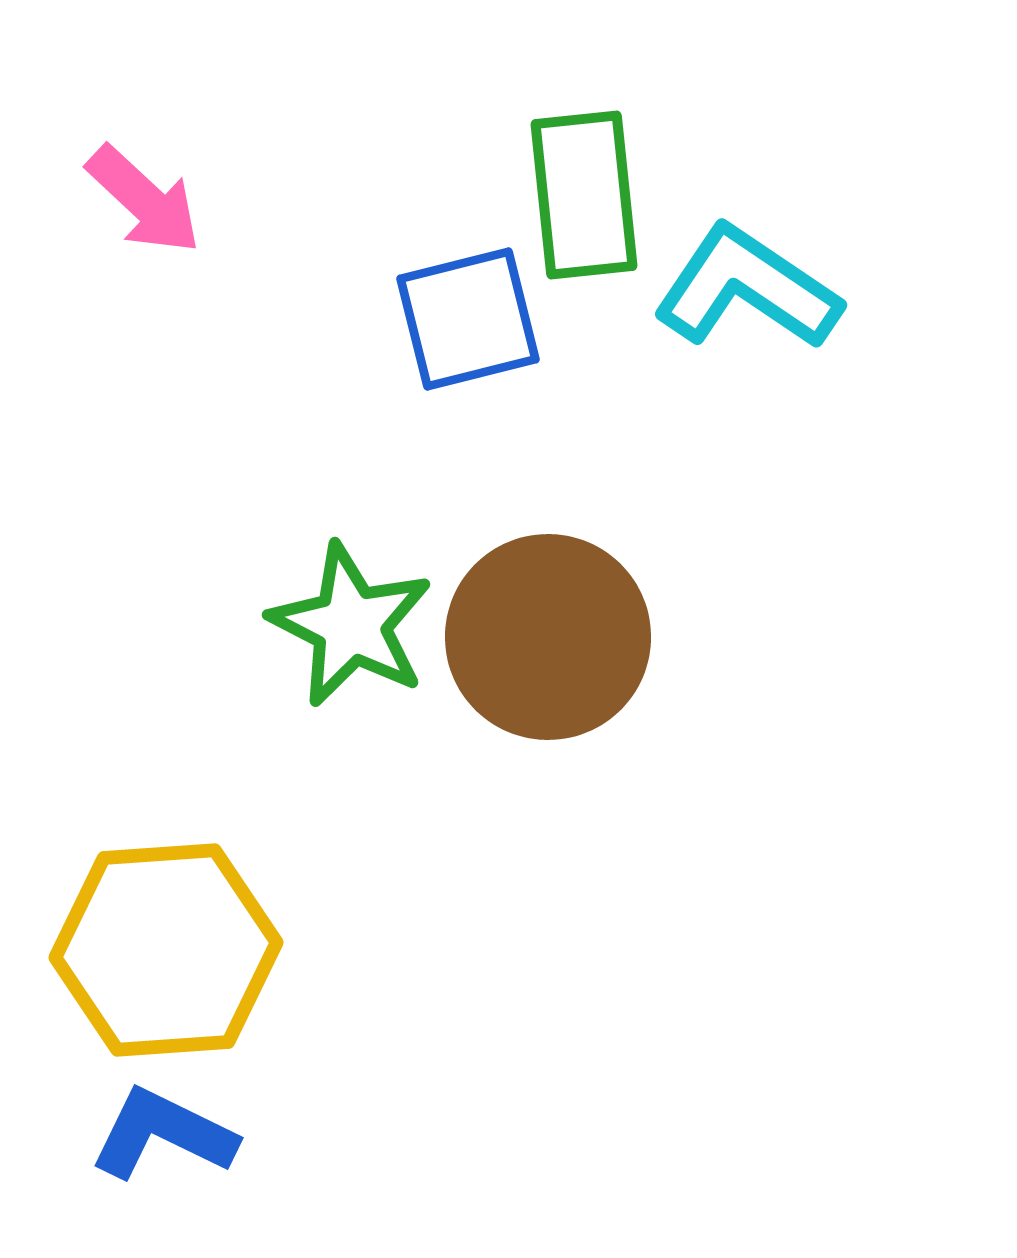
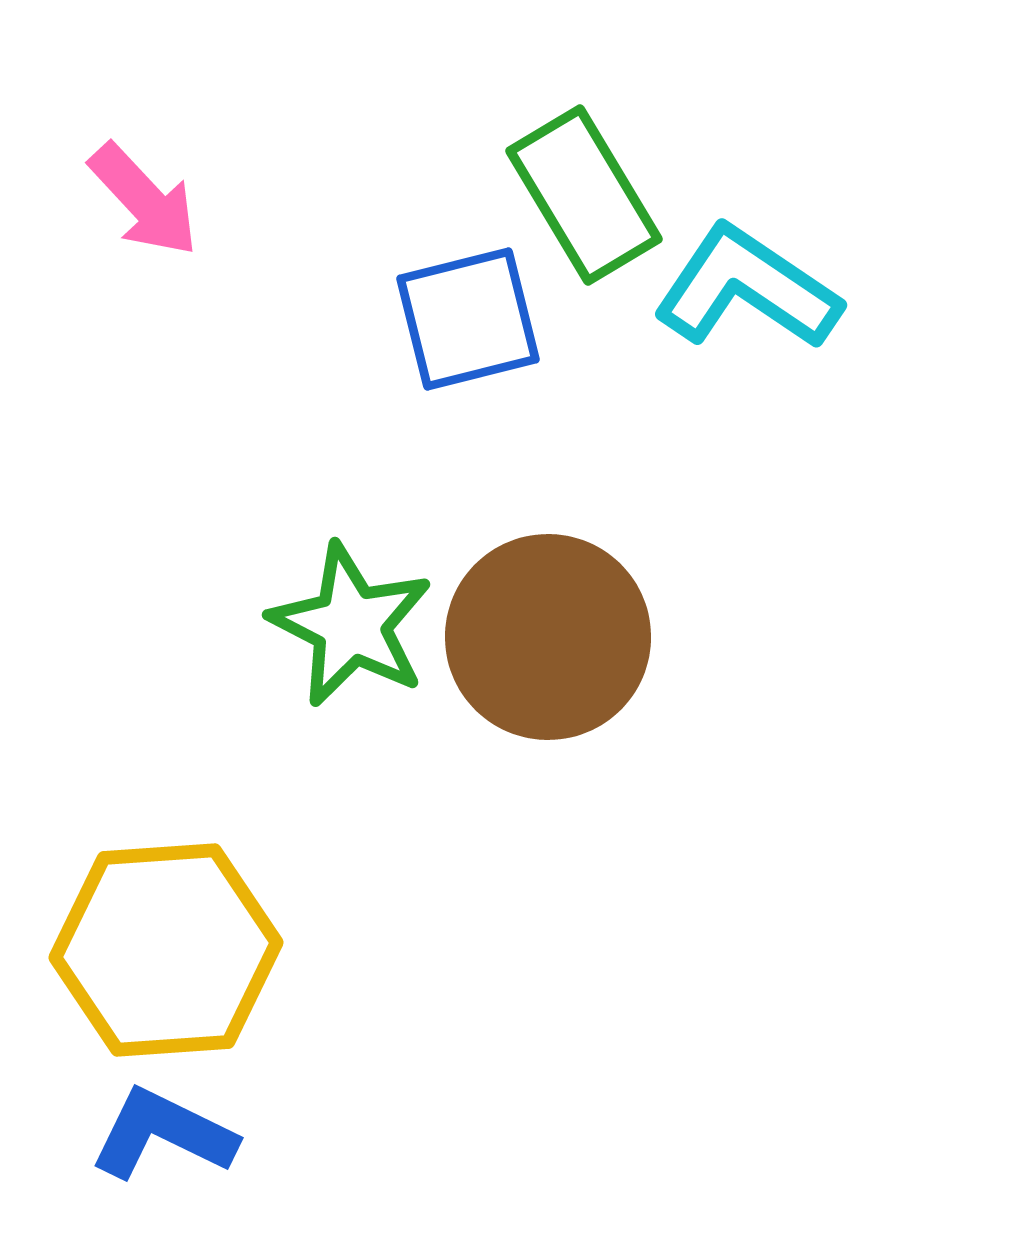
green rectangle: rotated 25 degrees counterclockwise
pink arrow: rotated 4 degrees clockwise
